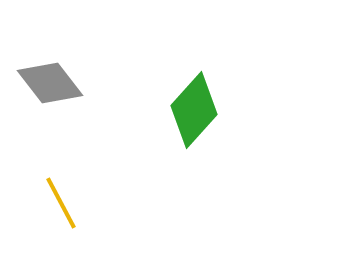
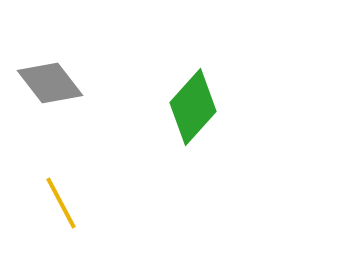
green diamond: moved 1 px left, 3 px up
